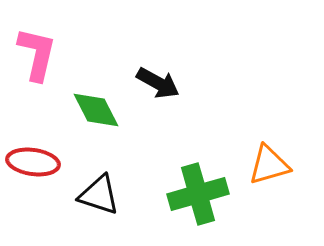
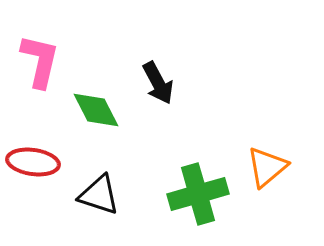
pink L-shape: moved 3 px right, 7 px down
black arrow: rotated 33 degrees clockwise
orange triangle: moved 2 px left, 2 px down; rotated 24 degrees counterclockwise
